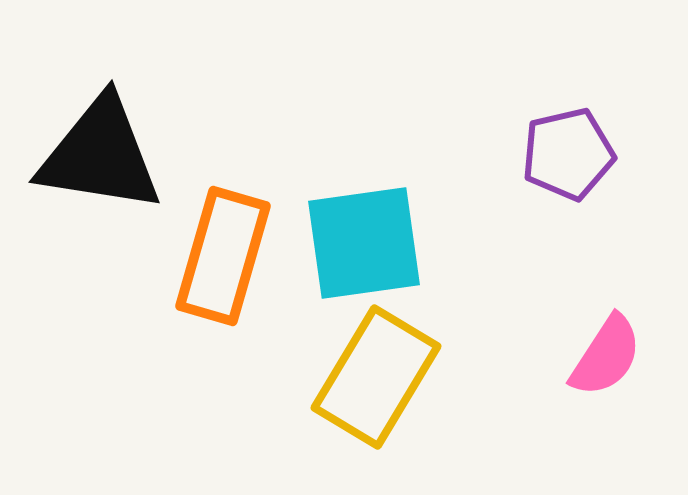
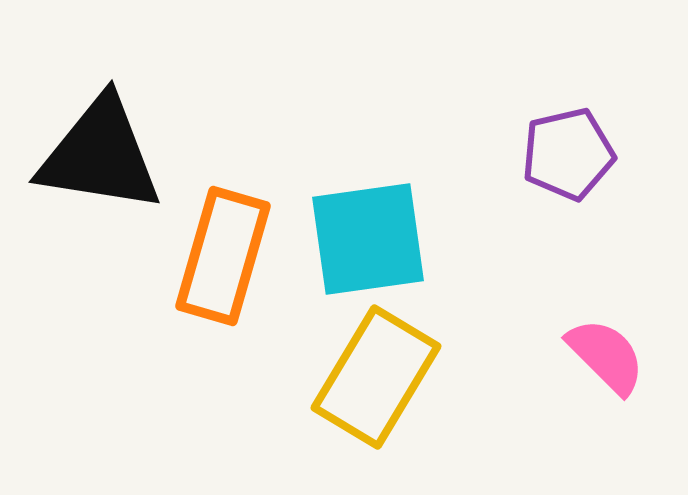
cyan square: moved 4 px right, 4 px up
pink semicircle: rotated 78 degrees counterclockwise
